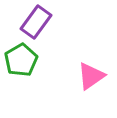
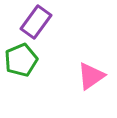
green pentagon: rotated 8 degrees clockwise
